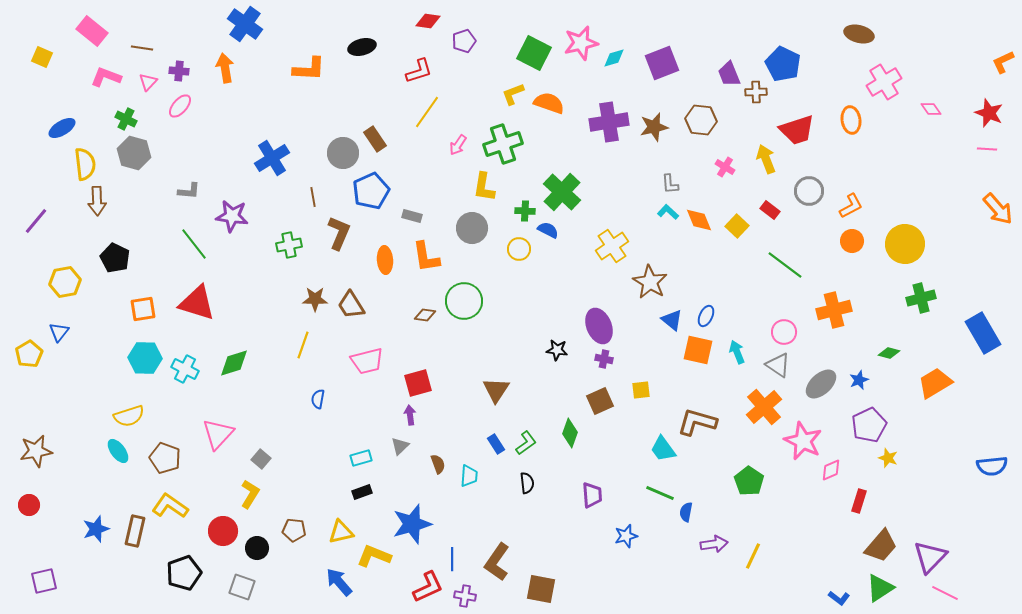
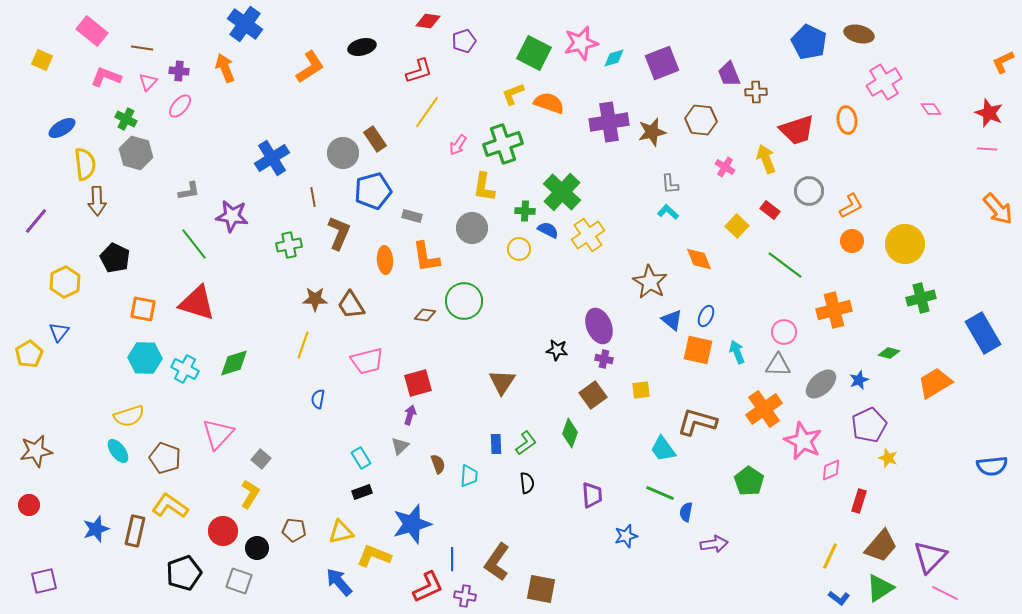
yellow square at (42, 57): moved 3 px down
blue pentagon at (783, 64): moved 26 px right, 22 px up
orange arrow at (225, 68): rotated 12 degrees counterclockwise
orange L-shape at (309, 69): moved 1 px right, 2 px up; rotated 36 degrees counterclockwise
orange ellipse at (851, 120): moved 4 px left
brown star at (654, 127): moved 2 px left, 5 px down
gray hexagon at (134, 153): moved 2 px right
gray L-shape at (189, 191): rotated 15 degrees counterclockwise
blue pentagon at (371, 191): moved 2 px right; rotated 9 degrees clockwise
orange diamond at (699, 220): moved 39 px down
yellow cross at (612, 246): moved 24 px left, 11 px up
yellow hexagon at (65, 282): rotated 16 degrees counterclockwise
orange square at (143, 309): rotated 20 degrees clockwise
gray triangle at (778, 365): rotated 32 degrees counterclockwise
brown triangle at (496, 390): moved 6 px right, 8 px up
brown square at (600, 401): moved 7 px left, 6 px up; rotated 12 degrees counterclockwise
orange cross at (764, 407): moved 2 px down; rotated 6 degrees clockwise
purple arrow at (410, 415): rotated 24 degrees clockwise
blue rectangle at (496, 444): rotated 30 degrees clockwise
cyan rectangle at (361, 458): rotated 75 degrees clockwise
yellow line at (753, 556): moved 77 px right
gray square at (242, 587): moved 3 px left, 6 px up
